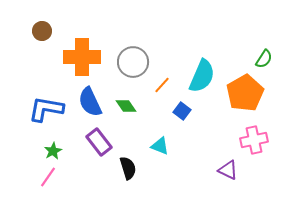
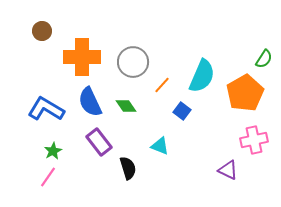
blue L-shape: rotated 21 degrees clockwise
